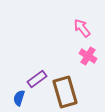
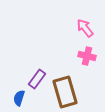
pink arrow: moved 3 px right
pink cross: moved 1 px left; rotated 18 degrees counterclockwise
purple rectangle: rotated 18 degrees counterclockwise
